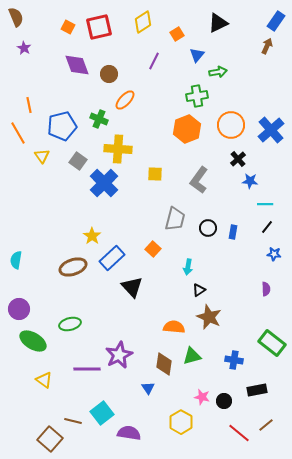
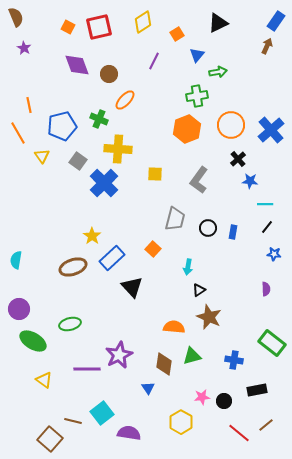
pink star at (202, 397): rotated 21 degrees counterclockwise
